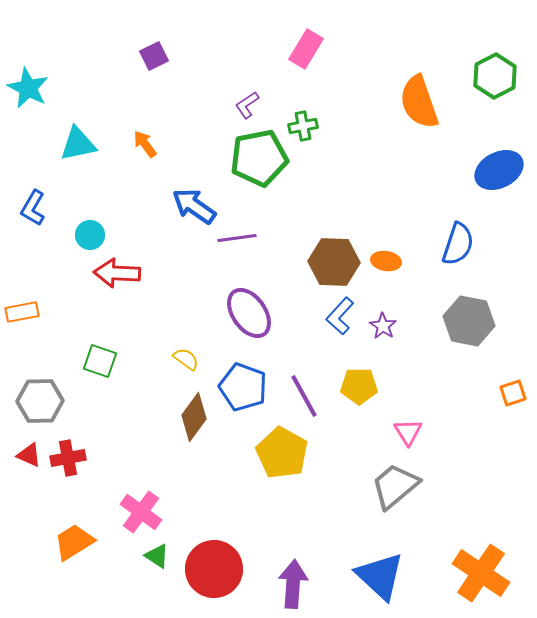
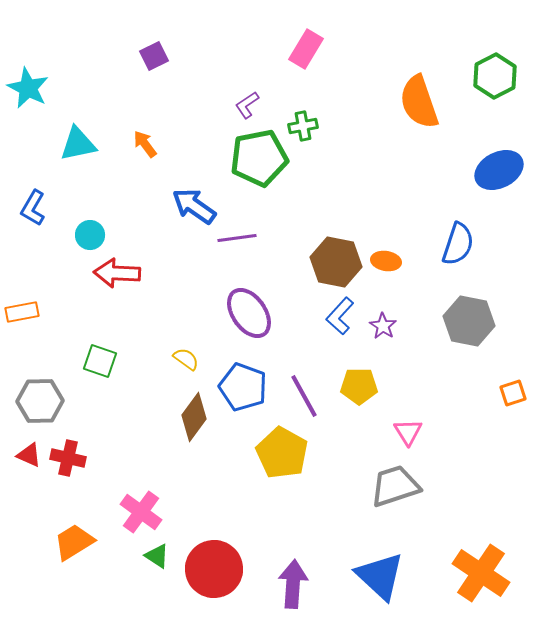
brown hexagon at (334, 262): moved 2 px right; rotated 9 degrees clockwise
red cross at (68, 458): rotated 24 degrees clockwise
gray trapezoid at (395, 486): rotated 22 degrees clockwise
